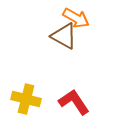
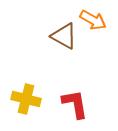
orange arrow: moved 17 px right, 2 px down
red L-shape: moved 1 px right, 2 px down; rotated 24 degrees clockwise
